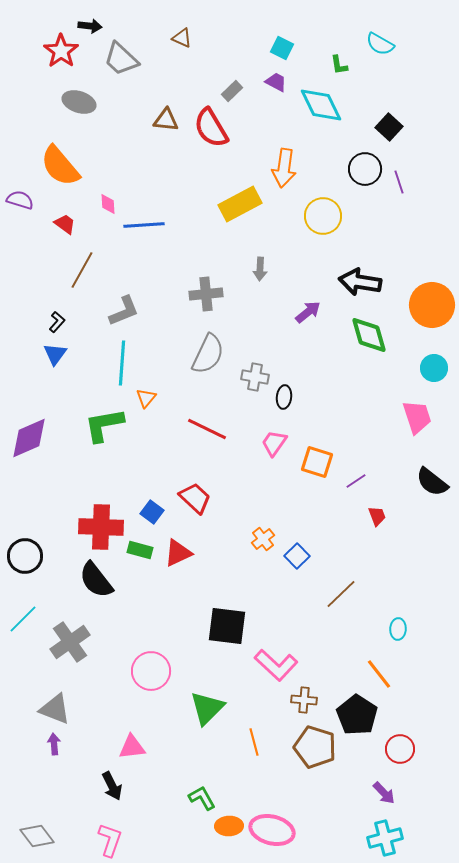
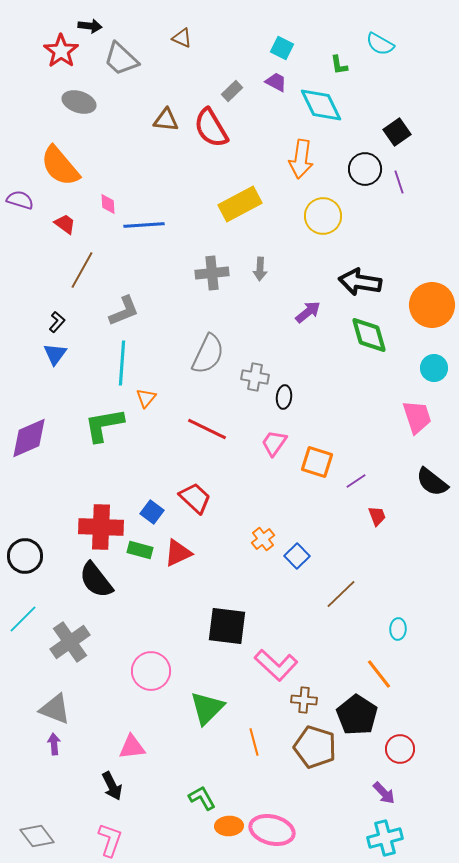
black square at (389, 127): moved 8 px right, 5 px down; rotated 12 degrees clockwise
orange arrow at (284, 168): moved 17 px right, 9 px up
gray cross at (206, 294): moved 6 px right, 21 px up
